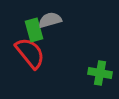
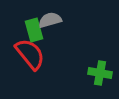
red semicircle: moved 1 px down
